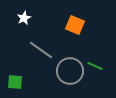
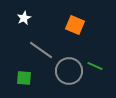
gray circle: moved 1 px left
green square: moved 9 px right, 4 px up
